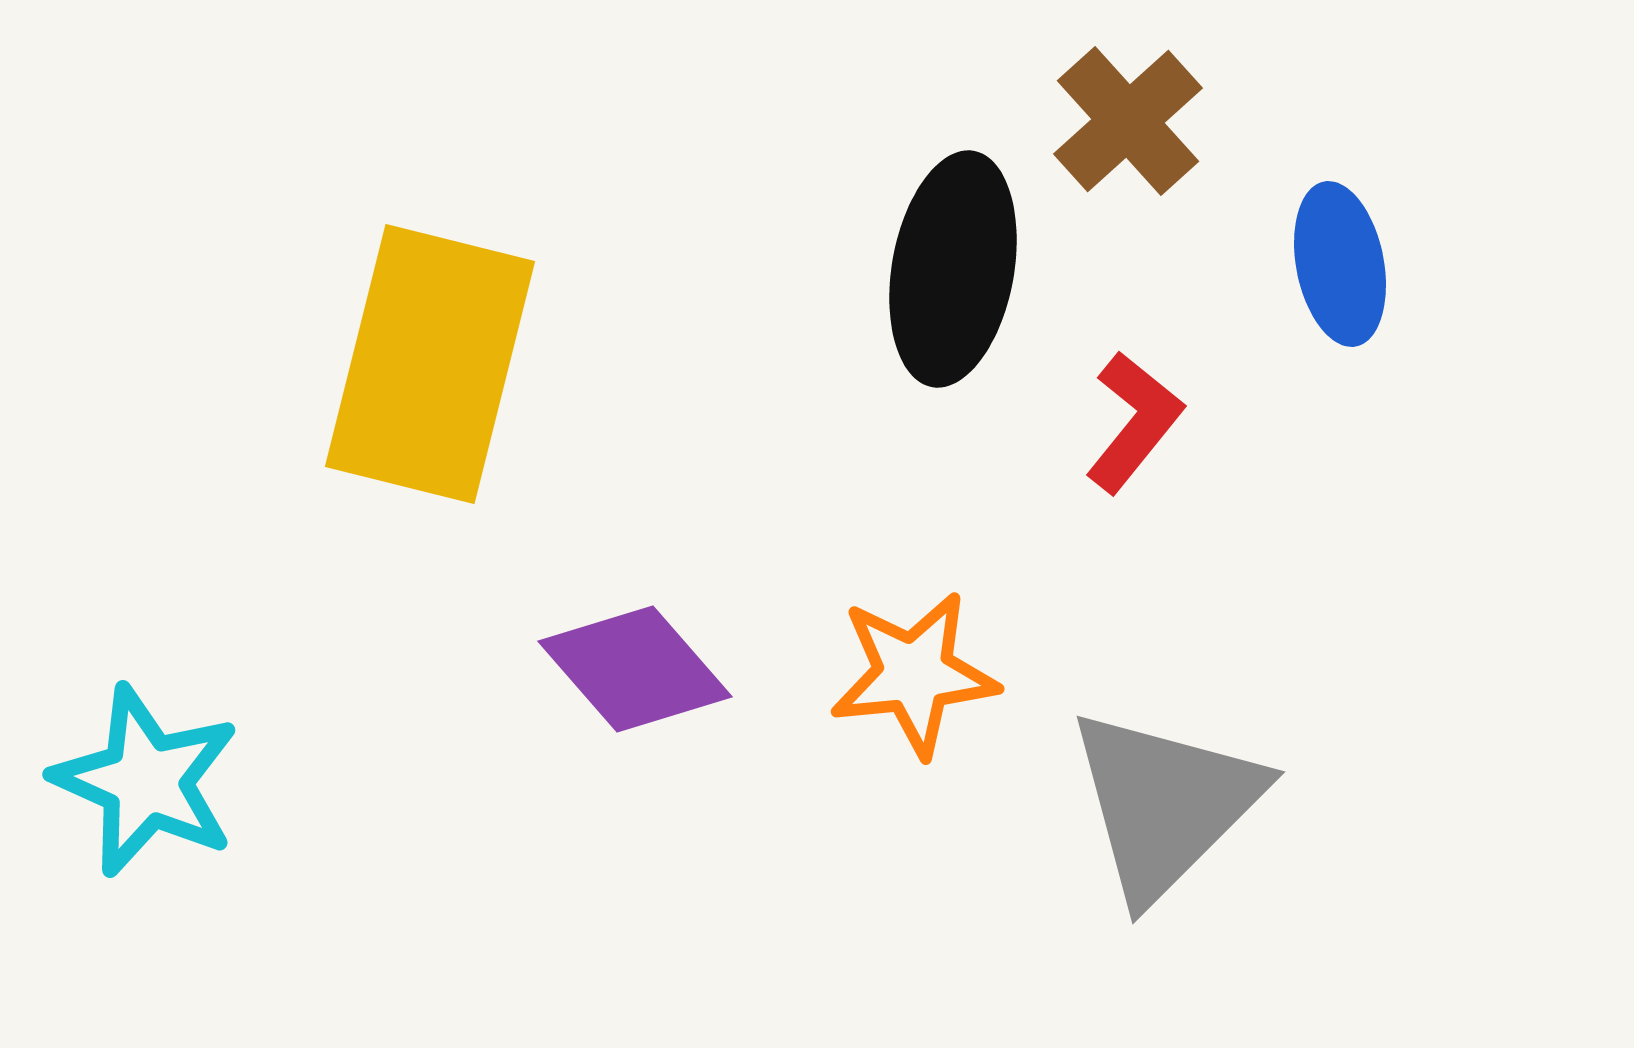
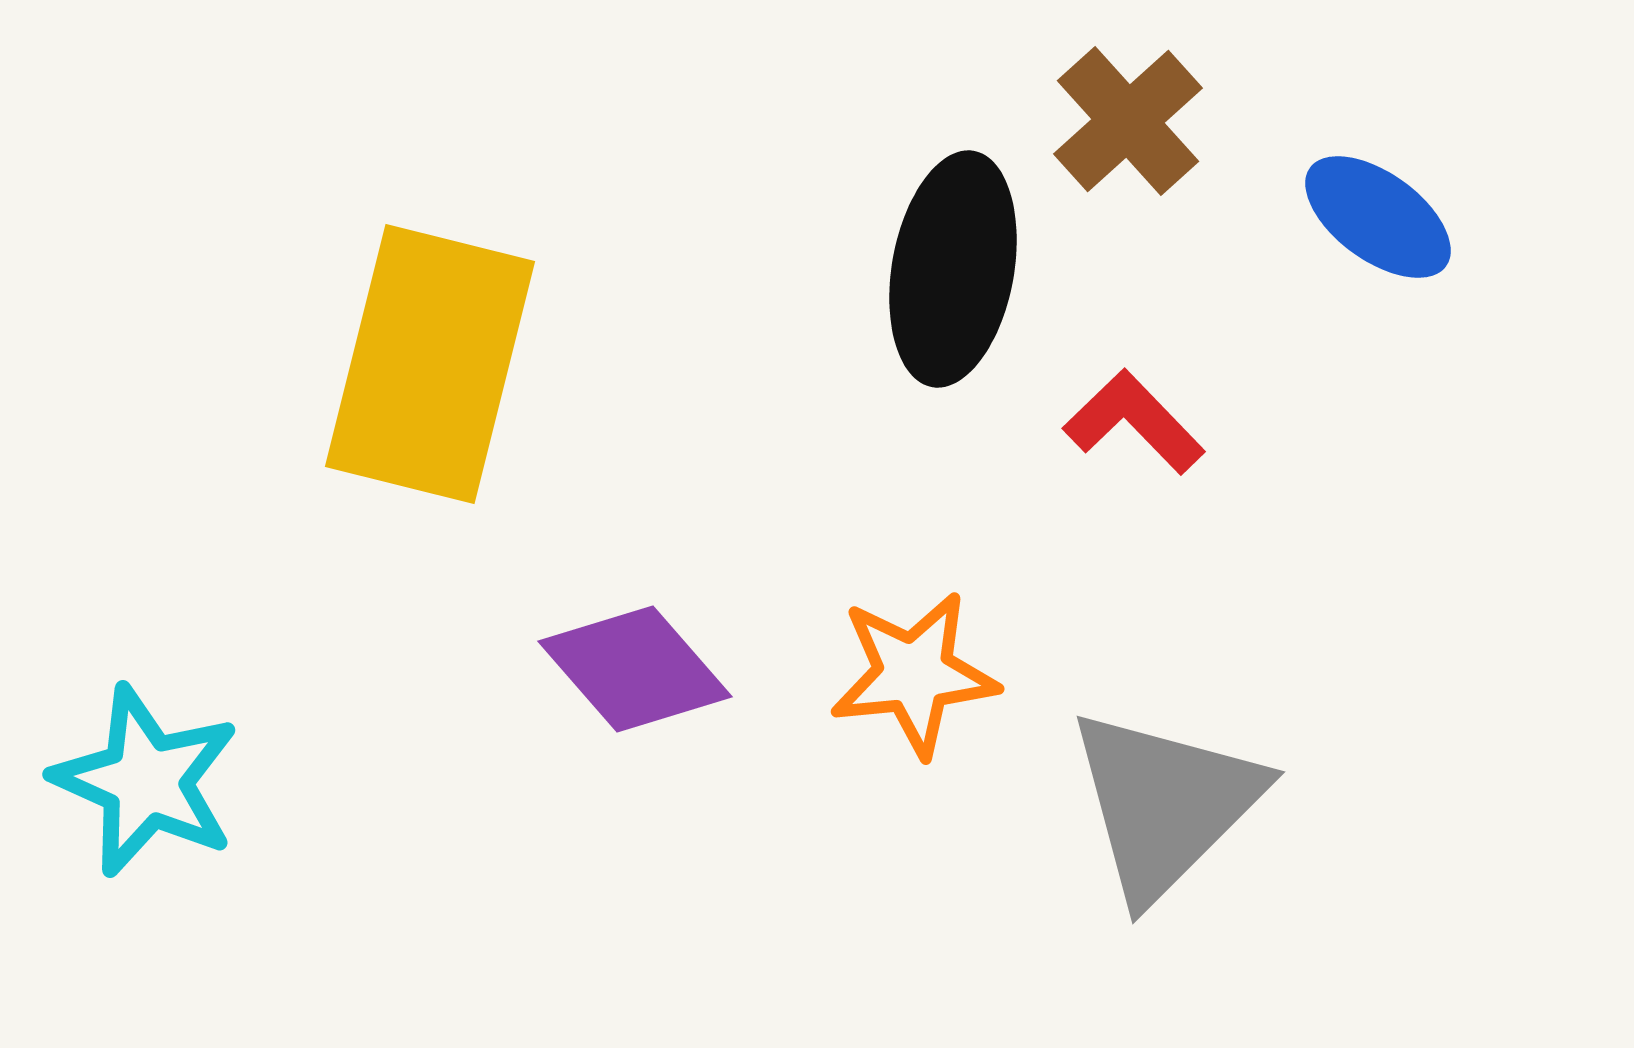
blue ellipse: moved 38 px right, 47 px up; rotated 43 degrees counterclockwise
red L-shape: rotated 83 degrees counterclockwise
